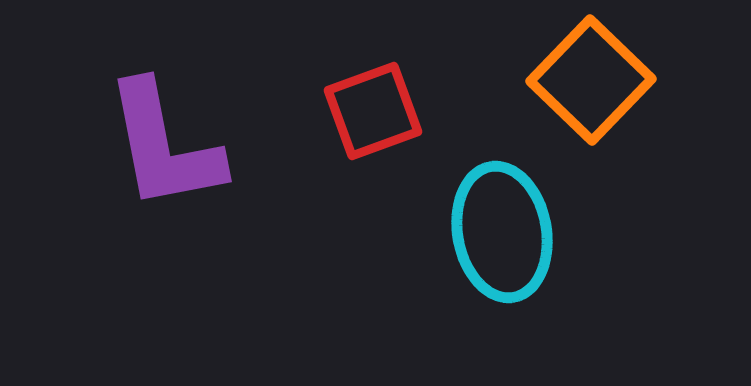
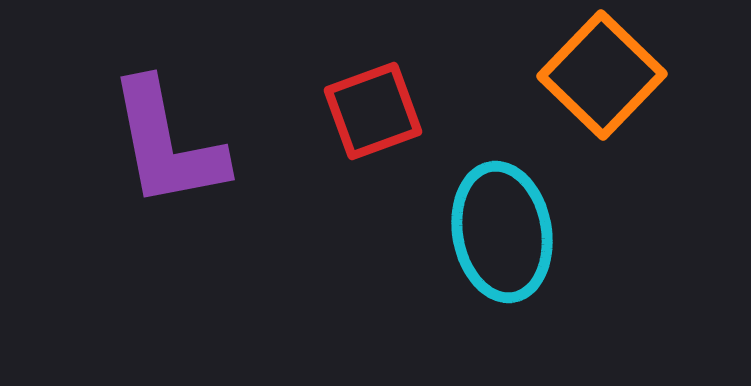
orange square: moved 11 px right, 5 px up
purple L-shape: moved 3 px right, 2 px up
